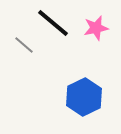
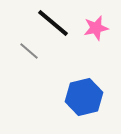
gray line: moved 5 px right, 6 px down
blue hexagon: rotated 12 degrees clockwise
